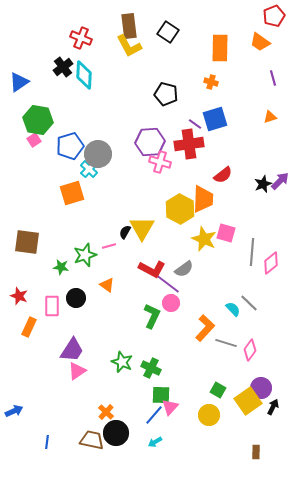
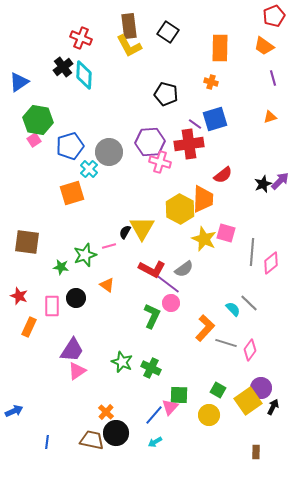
orange trapezoid at (260, 42): moved 4 px right, 4 px down
gray circle at (98, 154): moved 11 px right, 2 px up
green square at (161, 395): moved 18 px right
